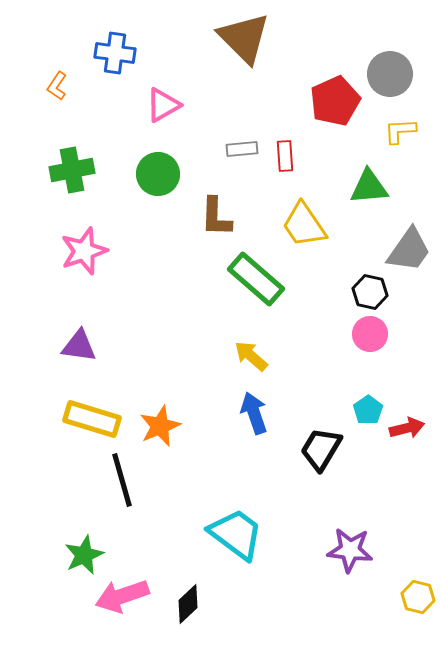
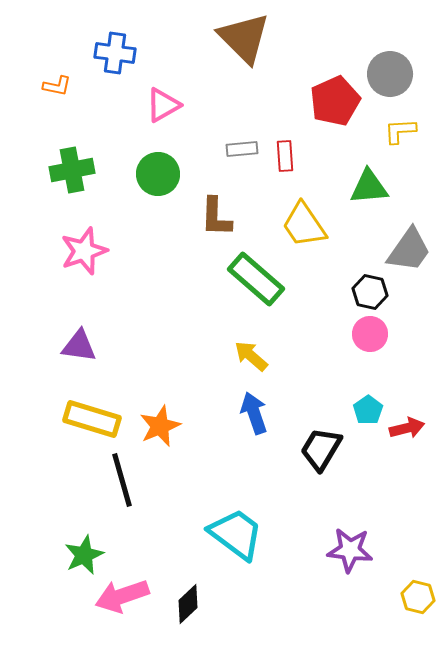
orange L-shape: rotated 112 degrees counterclockwise
